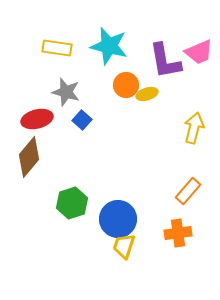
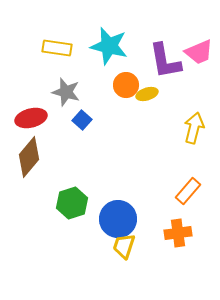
red ellipse: moved 6 px left, 1 px up
